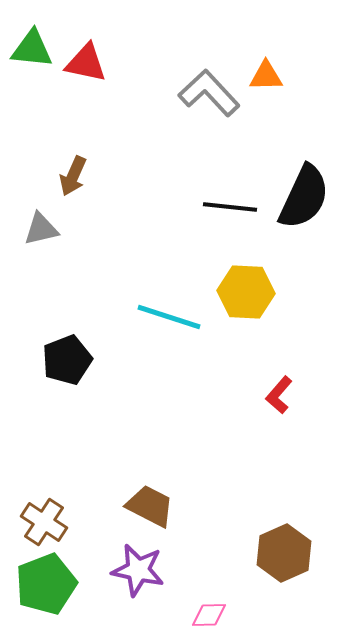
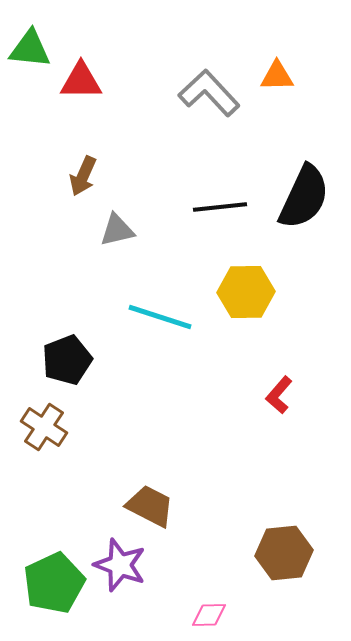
green triangle: moved 2 px left
red triangle: moved 5 px left, 18 px down; rotated 12 degrees counterclockwise
orange triangle: moved 11 px right
brown arrow: moved 10 px right
black line: moved 10 px left; rotated 12 degrees counterclockwise
gray triangle: moved 76 px right, 1 px down
yellow hexagon: rotated 4 degrees counterclockwise
cyan line: moved 9 px left
brown cross: moved 95 px up
brown hexagon: rotated 18 degrees clockwise
purple star: moved 18 px left, 5 px up; rotated 8 degrees clockwise
green pentagon: moved 8 px right, 1 px up; rotated 4 degrees counterclockwise
